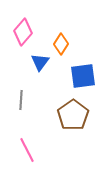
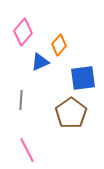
orange diamond: moved 2 px left, 1 px down; rotated 10 degrees clockwise
blue triangle: rotated 30 degrees clockwise
blue square: moved 2 px down
brown pentagon: moved 2 px left, 2 px up
